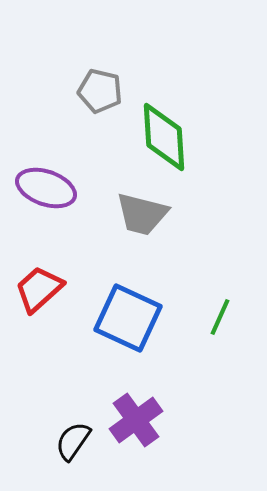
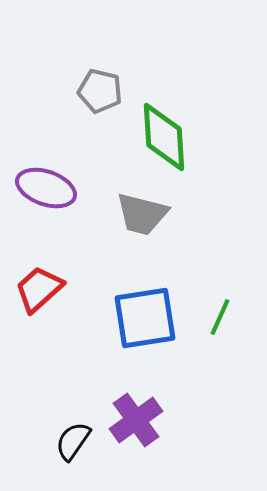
blue square: moved 17 px right; rotated 34 degrees counterclockwise
